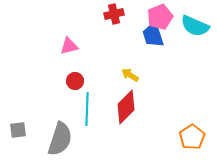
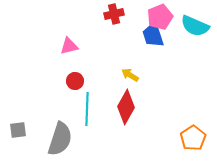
red diamond: rotated 16 degrees counterclockwise
orange pentagon: moved 1 px right, 1 px down
